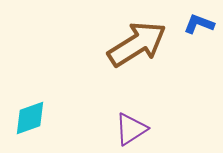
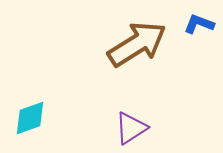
purple triangle: moved 1 px up
